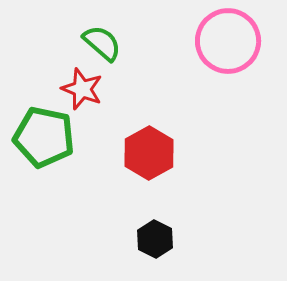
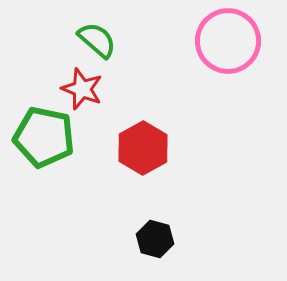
green semicircle: moved 5 px left, 3 px up
red hexagon: moved 6 px left, 5 px up
black hexagon: rotated 12 degrees counterclockwise
